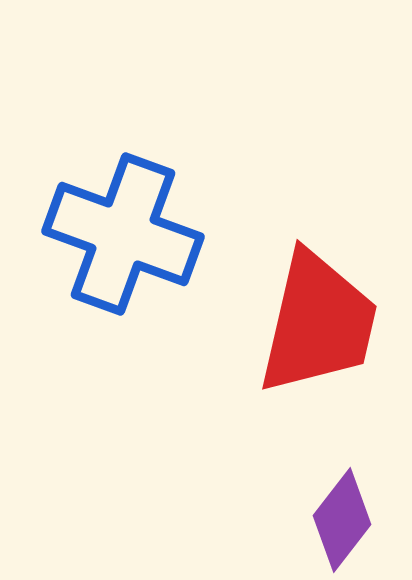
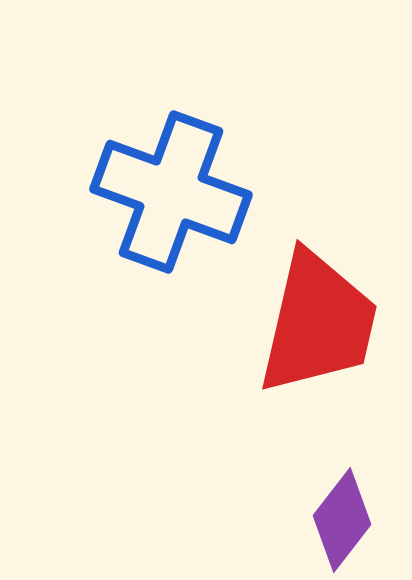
blue cross: moved 48 px right, 42 px up
